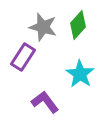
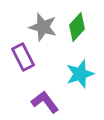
green diamond: moved 1 px left, 2 px down
purple rectangle: rotated 60 degrees counterclockwise
cyan star: rotated 20 degrees clockwise
